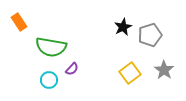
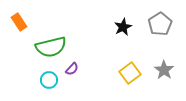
gray pentagon: moved 10 px right, 11 px up; rotated 15 degrees counterclockwise
green semicircle: rotated 24 degrees counterclockwise
